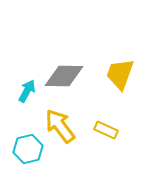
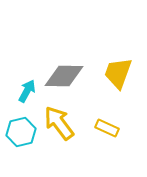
yellow trapezoid: moved 2 px left, 1 px up
yellow arrow: moved 1 px left, 3 px up
yellow rectangle: moved 1 px right, 2 px up
cyan hexagon: moved 7 px left, 17 px up
